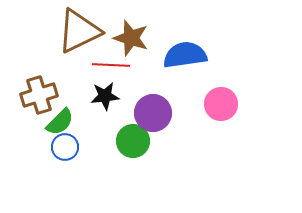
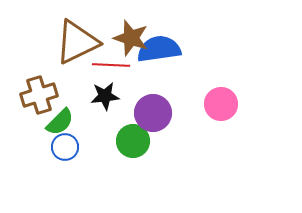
brown triangle: moved 2 px left, 11 px down
blue semicircle: moved 26 px left, 6 px up
